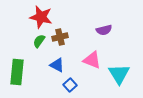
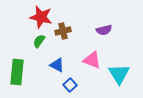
brown cross: moved 3 px right, 6 px up
